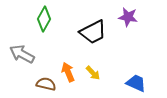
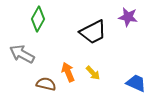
green diamond: moved 6 px left
